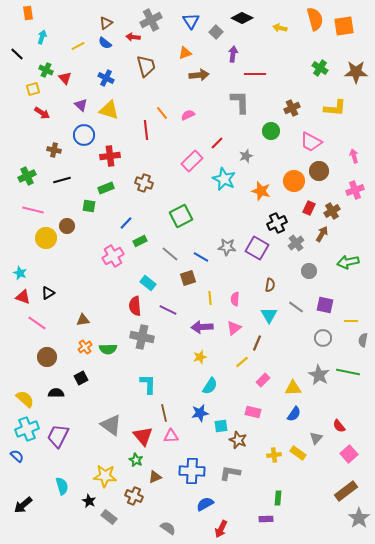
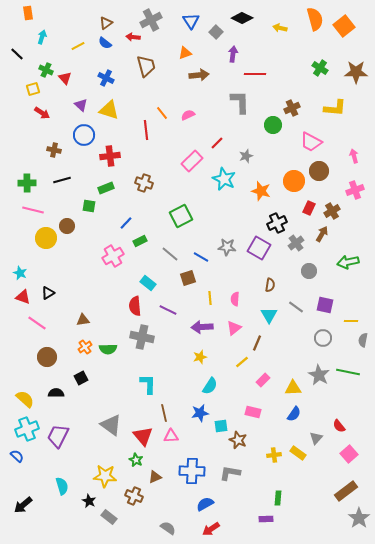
orange square at (344, 26): rotated 30 degrees counterclockwise
green circle at (271, 131): moved 2 px right, 6 px up
green cross at (27, 176): moved 7 px down; rotated 24 degrees clockwise
purple square at (257, 248): moved 2 px right
red arrow at (221, 529): moved 10 px left; rotated 30 degrees clockwise
